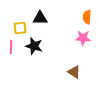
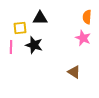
pink star: rotated 21 degrees clockwise
black star: moved 1 px up
